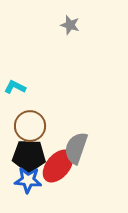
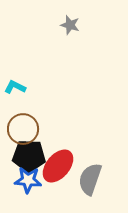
brown circle: moved 7 px left, 3 px down
gray semicircle: moved 14 px right, 31 px down
